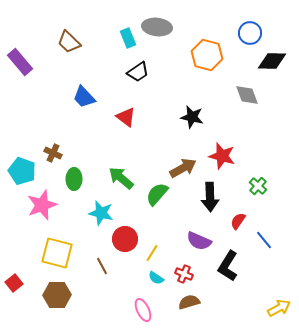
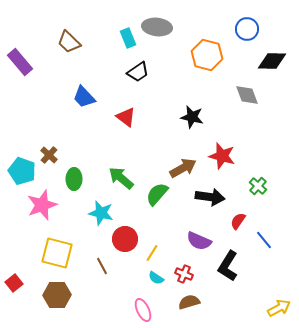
blue circle: moved 3 px left, 4 px up
brown cross: moved 4 px left, 2 px down; rotated 18 degrees clockwise
black arrow: rotated 80 degrees counterclockwise
